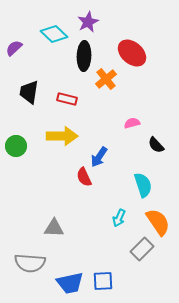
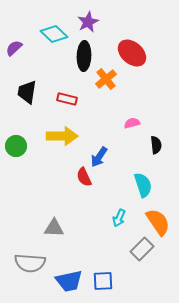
black trapezoid: moved 2 px left
black semicircle: rotated 144 degrees counterclockwise
blue trapezoid: moved 1 px left, 2 px up
